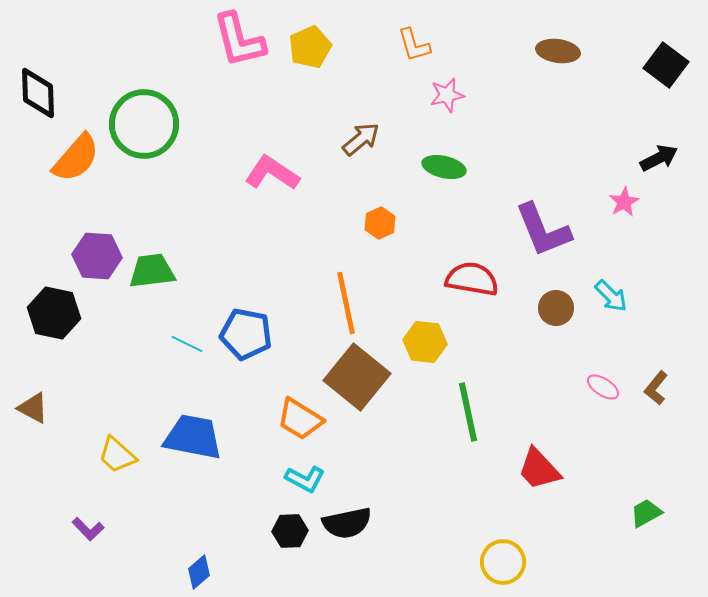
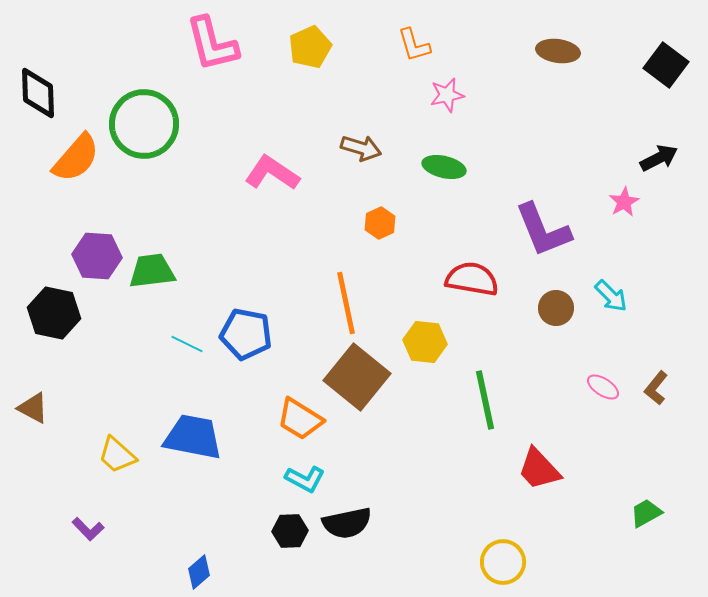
pink L-shape at (239, 40): moved 27 px left, 4 px down
brown arrow at (361, 139): moved 9 px down; rotated 57 degrees clockwise
green line at (468, 412): moved 17 px right, 12 px up
